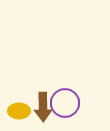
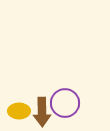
brown arrow: moved 1 px left, 5 px down
